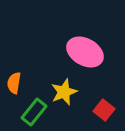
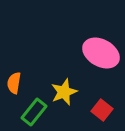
pink ellipse: moved 16 px right, 1 px down
red square: moved 2 px left
